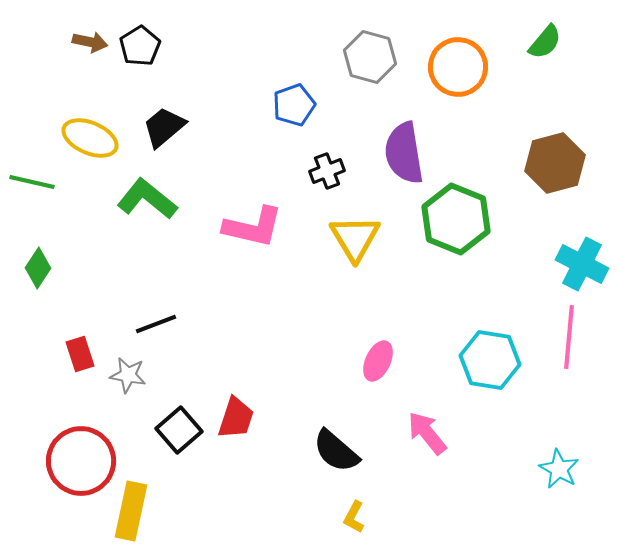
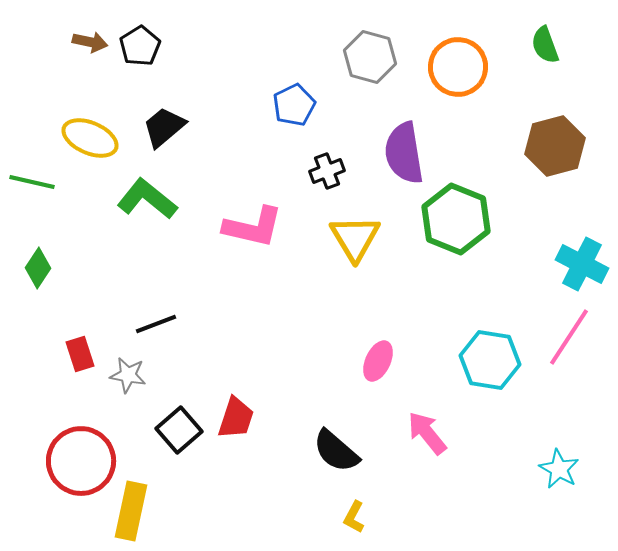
green semicircle: moved 3 px down; rotated 120 degrees clockwise
blue pentagon: rotated 6 degrees counterclockwise
brown hexagon: moved 17 px up
pink line: rotated 28 degrees clockwise
